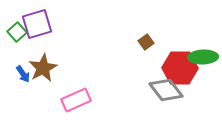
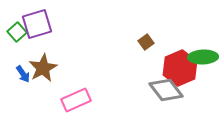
red hexagon: rotated 24 degrees counterclockwise
